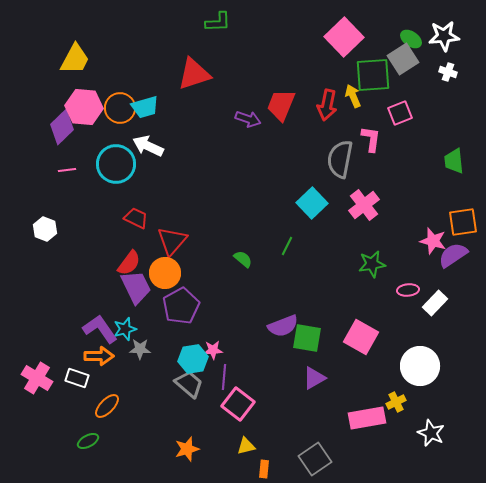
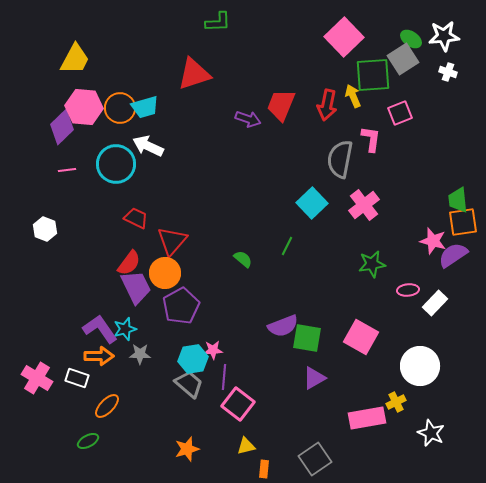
green trapezoid at (454, 161): moved 4 px right, 39 px down
gray star at (140, 349): moved 5 px down
